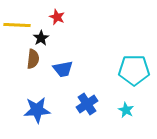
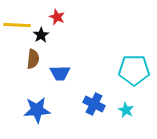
black star: moved 3 px up
blue trapezoid: moved 3 px left, 4 px down; rotated 10 degrees clockwise
blue cross: moved 7 px right; rotated 30 degrees counterclockwise
